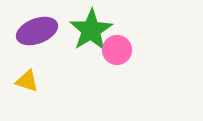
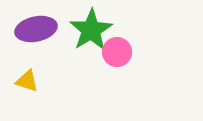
purple ellipse: moved 1 px left, 2 px up; rotated 9 degrees clockwise
pink circle: moved 2 px down
